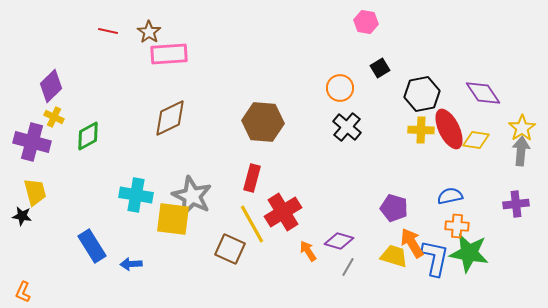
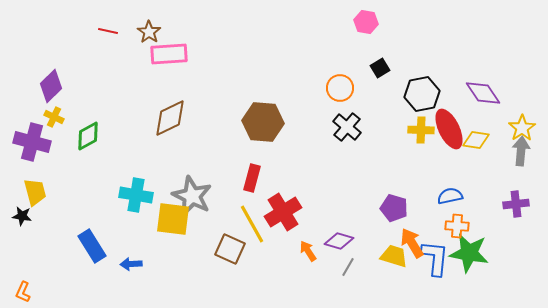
blue L-shape at (435, 258): rotated 6 degrees counterclockwise
